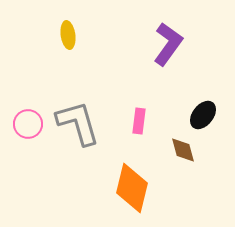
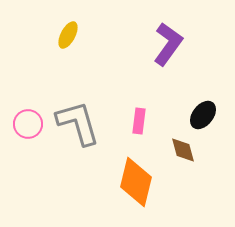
yellow ellipse: rotated 36 degrees clockwise
orange diamond: moved 4 px right, 6 px up
